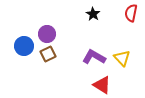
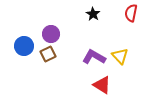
purple circle: moved 4 px right
yellow triangle: moved 2 px left, 2 px up
